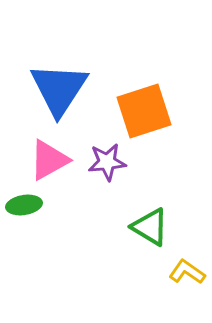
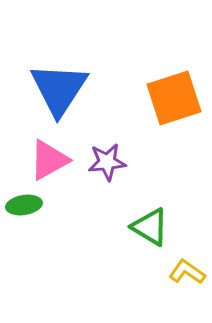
orange square: moved 30 px right, 13 px up
